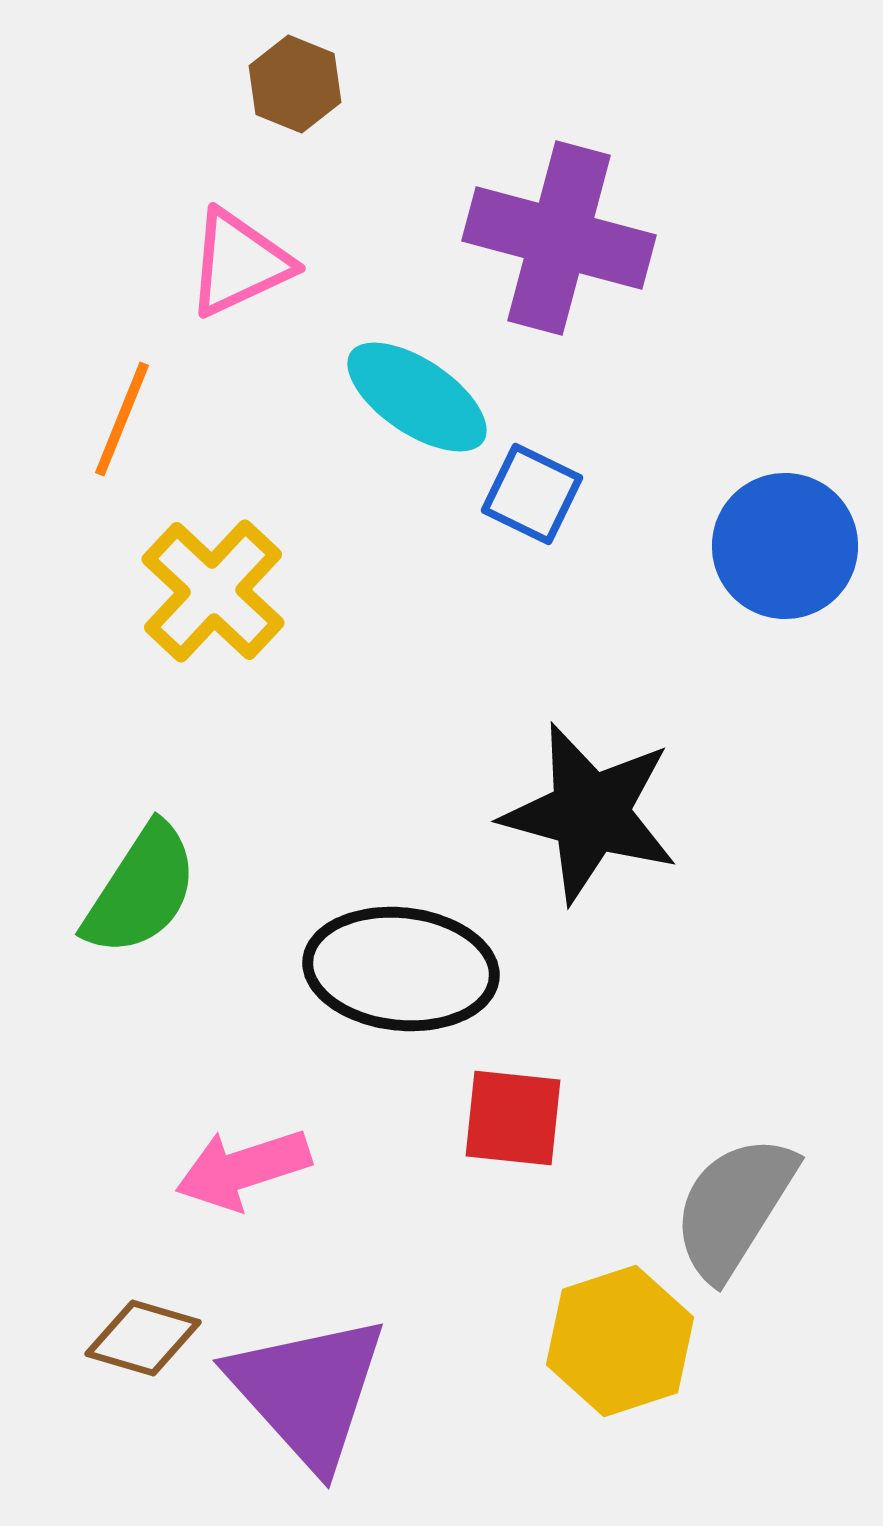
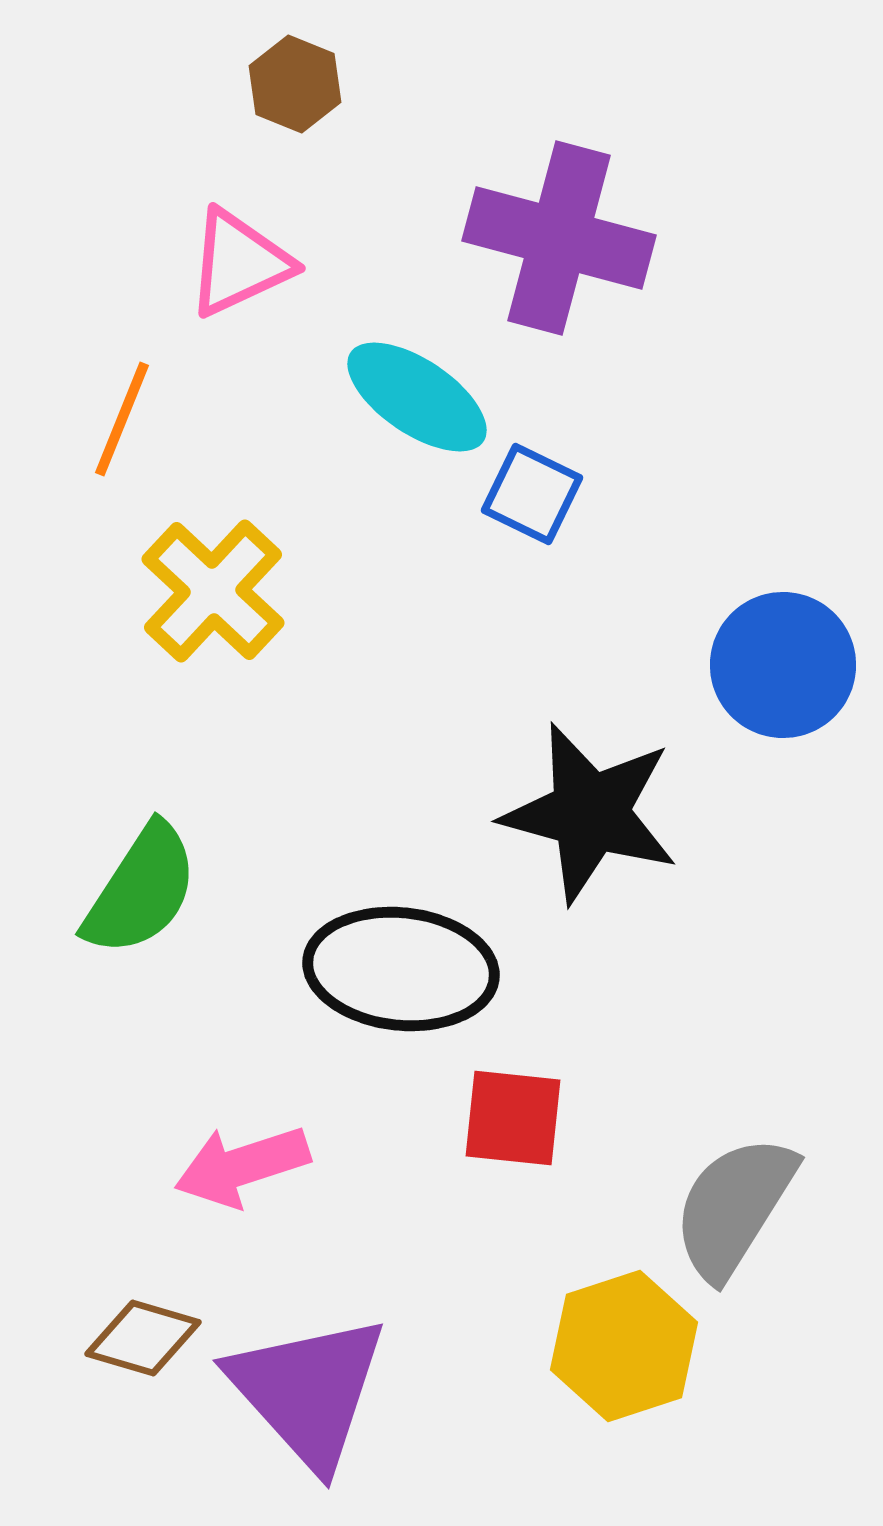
blue circle: moved 2 px left, 119 px down
pink arrow: moved 1 px left, 3 px up
yellow hexagon: moved 4 px right, 5 px down
